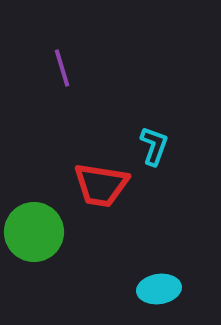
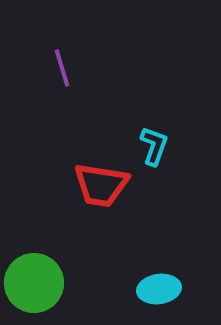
green circle: moved 51 px down
